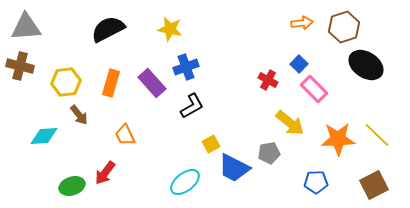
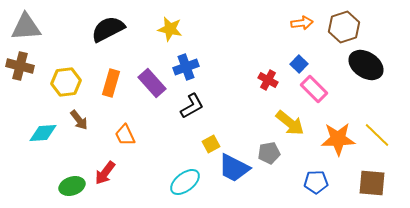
brown arrow: moved 5 px down
cyan diamond: moved 1 px left, 3 px up
brown square: moved 2 px left, 2 px up; rotated 32 degrees clockwise
